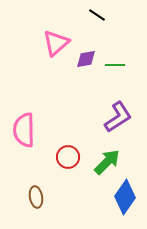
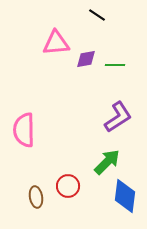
pink triangle: rotated 36 degrees clockwise
red circle: moved 29 px down
blue diamond: moved 1 px up; rotated 28 degrees counterclockwise
